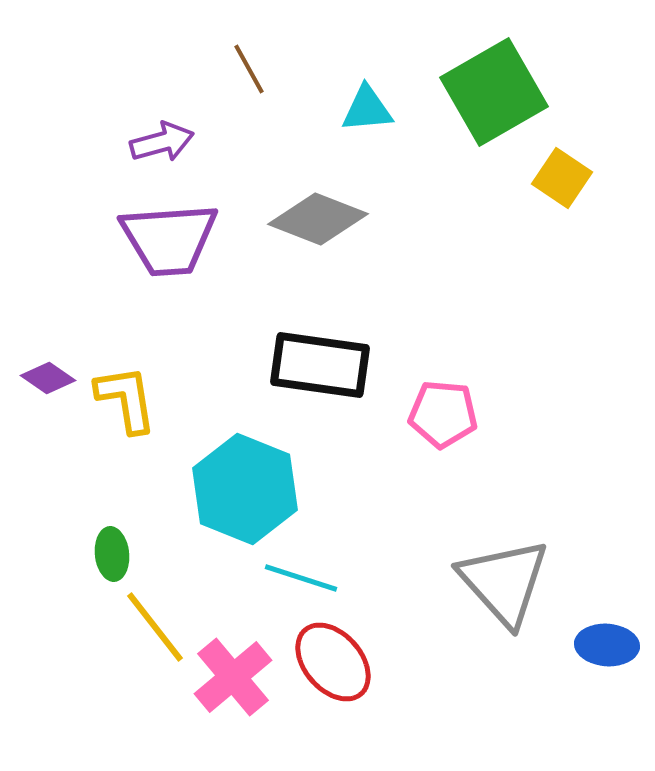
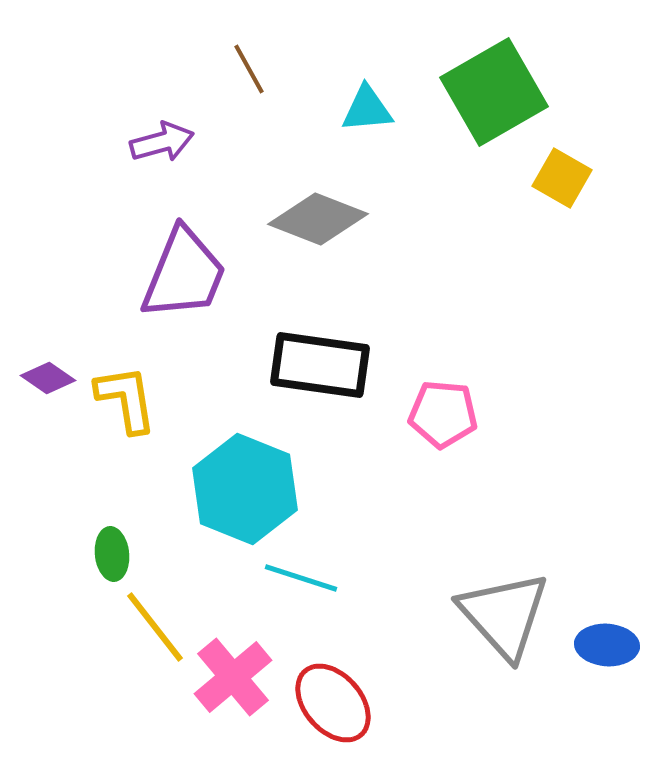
yellow square: rotated 4 degrees counterclockwise
purple trapezoid: moved 15 px right, 35 px down; rotated 64 degrees counterclockwise
gray triangle: moved 33 px down
red ellipse: moved 41 px down
